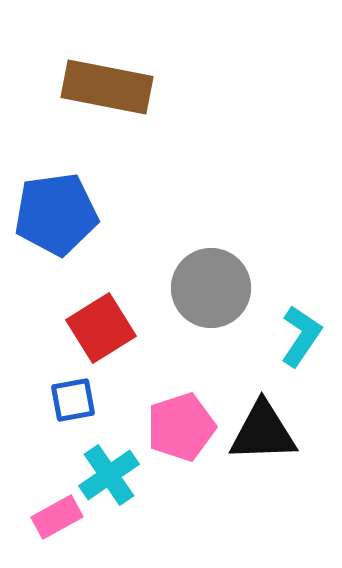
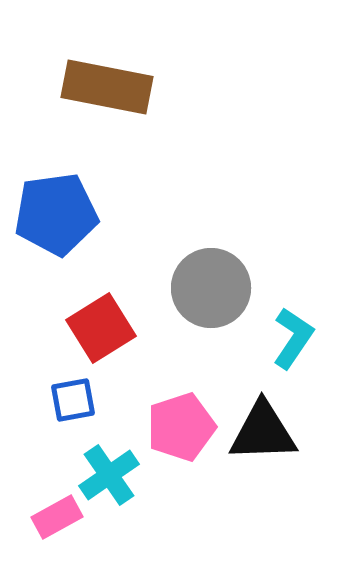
cyan L-shape: moved 8 px left, 2 px down
